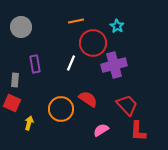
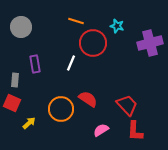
orange line: rotated 28 degrees clockwise
cyan star: rotated 16 degrees counterclockwise
purple cross: moved 36 px right, 22 px up
yellow arrow: rotated 32 degrees clockwise
red L-shape: moved 3 px left
